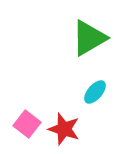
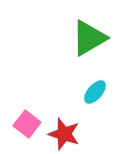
red star: moved 5 px down
